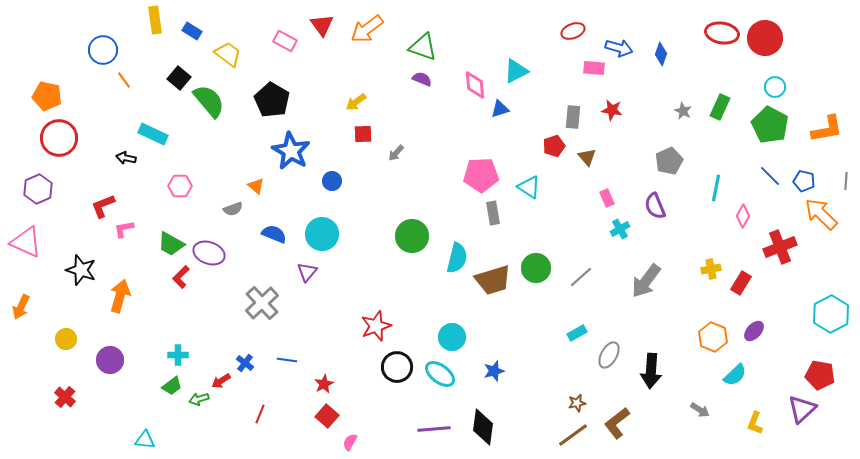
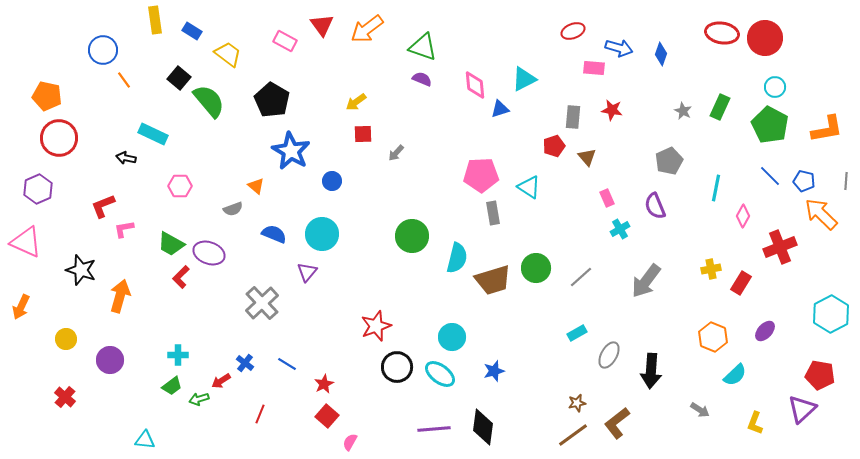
cyan triangle at (516, 71): moved 8 px right, 8 px down
purple ellipse at (754, 331): moved 11 px right
blue line at (287, 360): moved 4 px down; rotated 24 degrees clockwise
